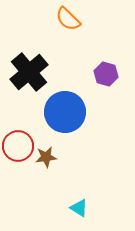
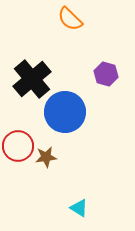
orange semicircle: moved 2 px right
black cross: moved 3 px right, 7 px down
